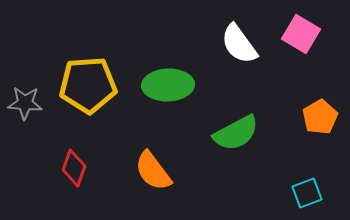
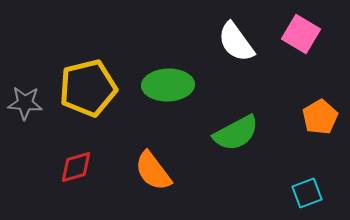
white semicircle: moved 3 px left, 2 px up
yellow pentagon: moved 3 px down; rotated 10 degrees counterclockwise
red diamond: moved 2 px right, 1 px up; rotated 54 degrees clockwise
